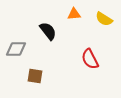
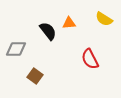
orange triangle: moved 5 px left, 9 px down
brown square: rotated 28 degrees clockwise
